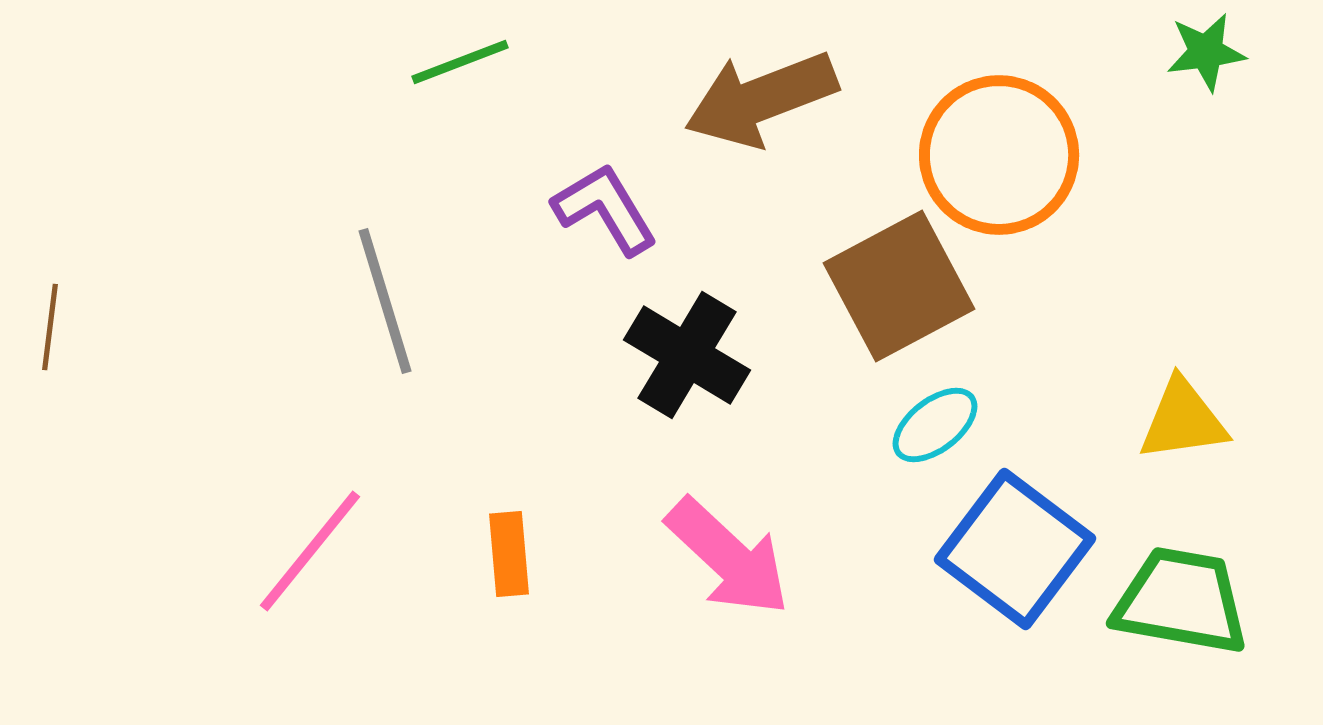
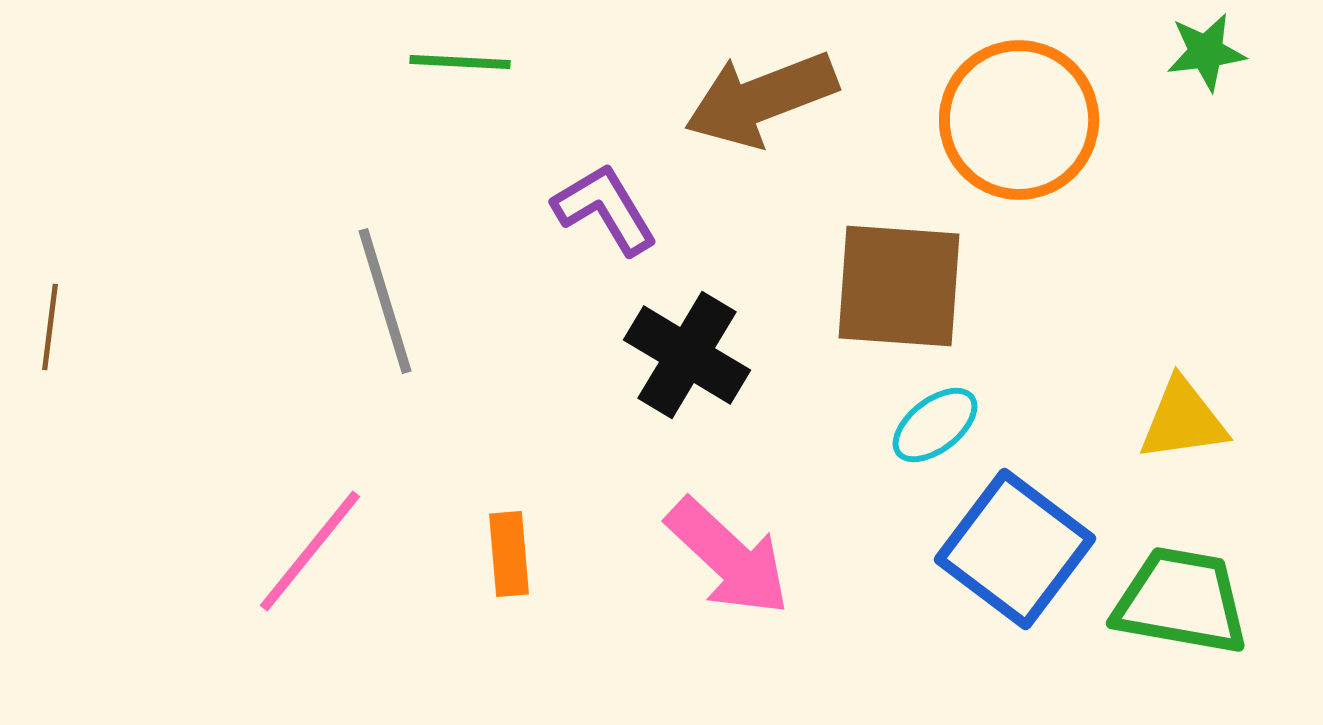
green line: rotated 24 degrees clockwise
orange circle: moved 20 px right, 35 px up
brown square: rotated 32 degrees clockwise
